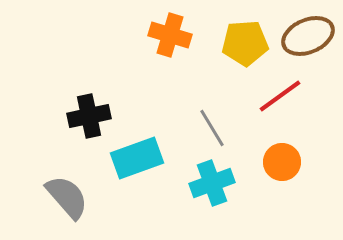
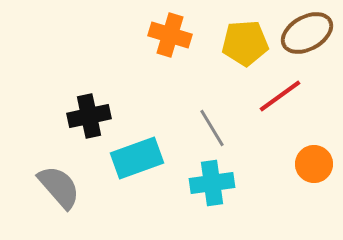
brown ellipse: moved 1 px left, 3 px up; rotated 6 degrees counterclockwise
orange circle: moved 32 px right, 2 px down
cyan cross: rotated 12 degrees clockwise
gray semicircle: moved 8 px left, 10 px up
